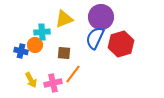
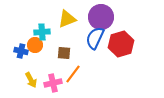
yellow triangle: moved 3 px right
